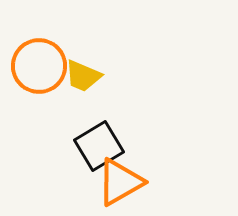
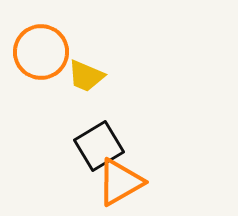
orange circle: moved 2 px right, 14 px up
yellow trapezoid: moved 3 px right
